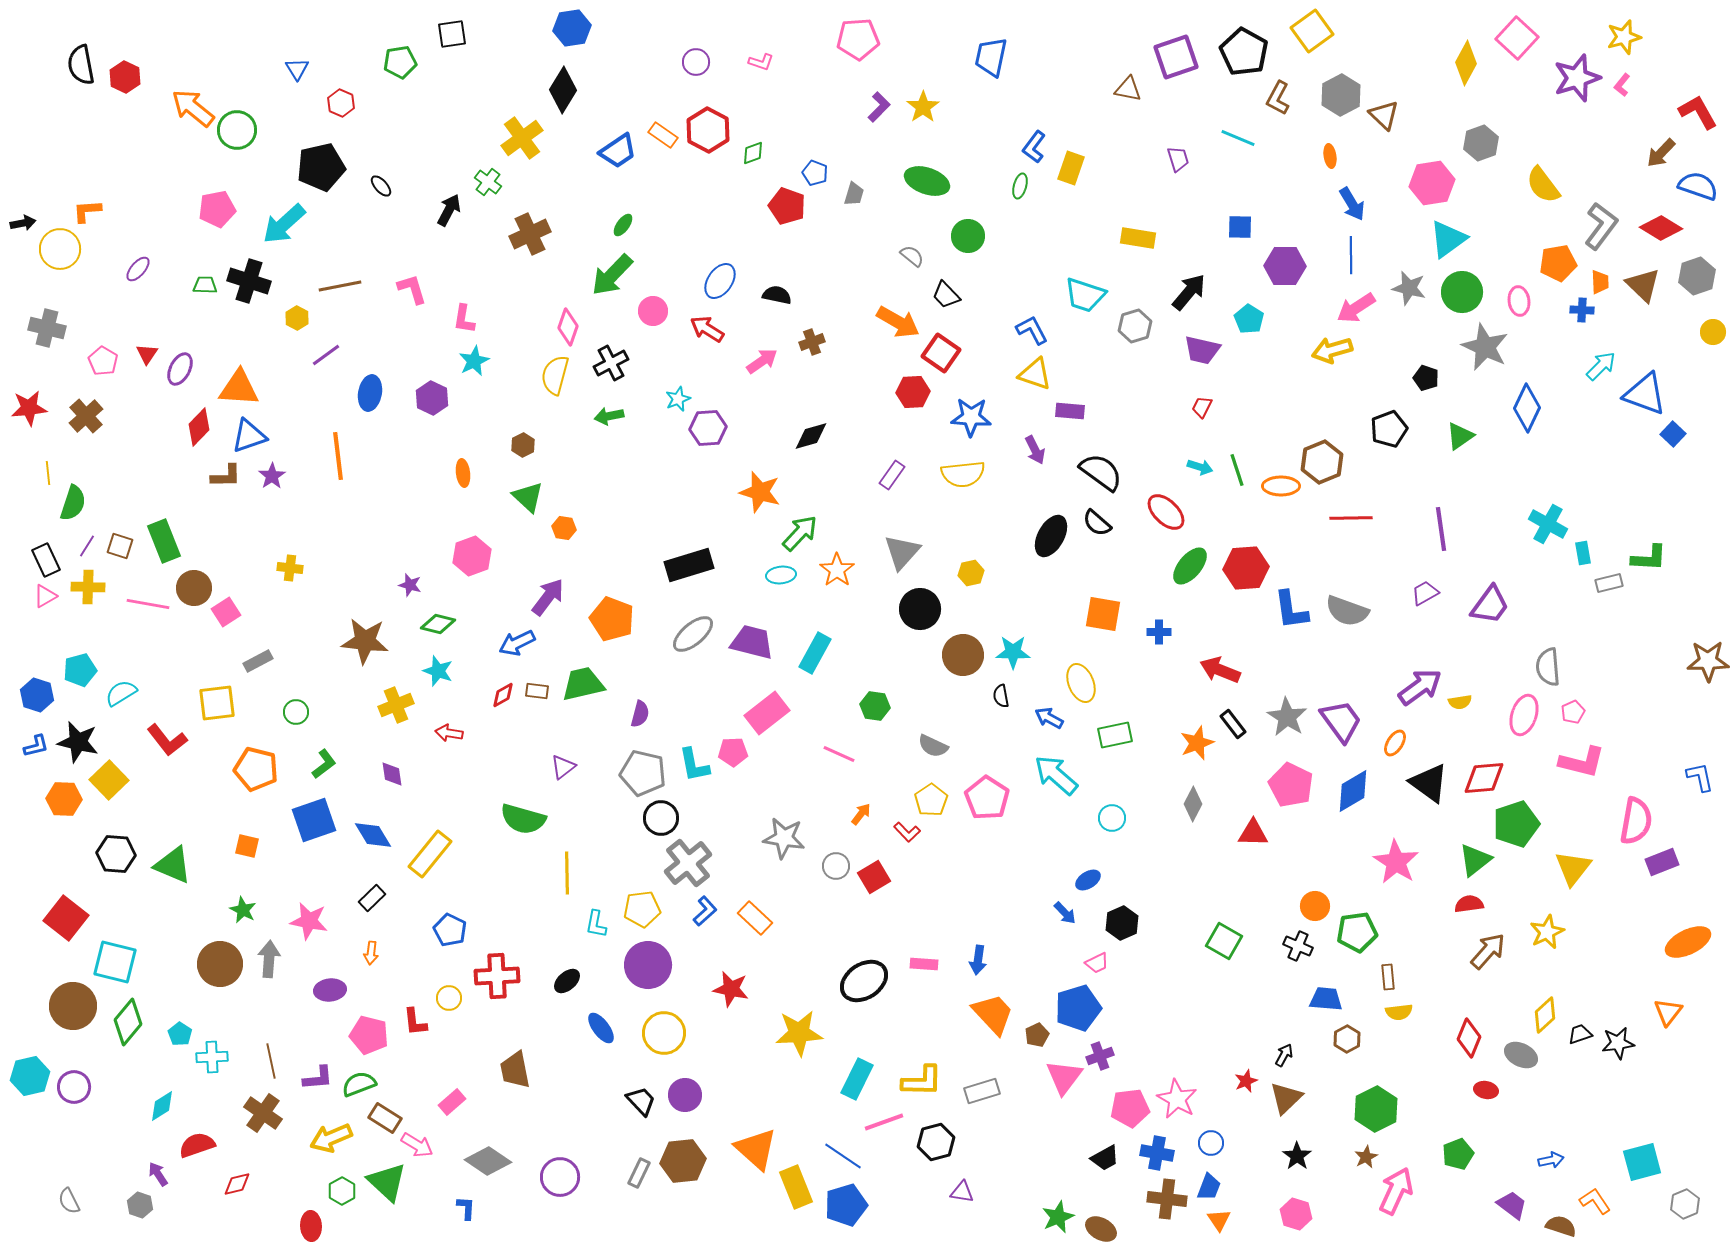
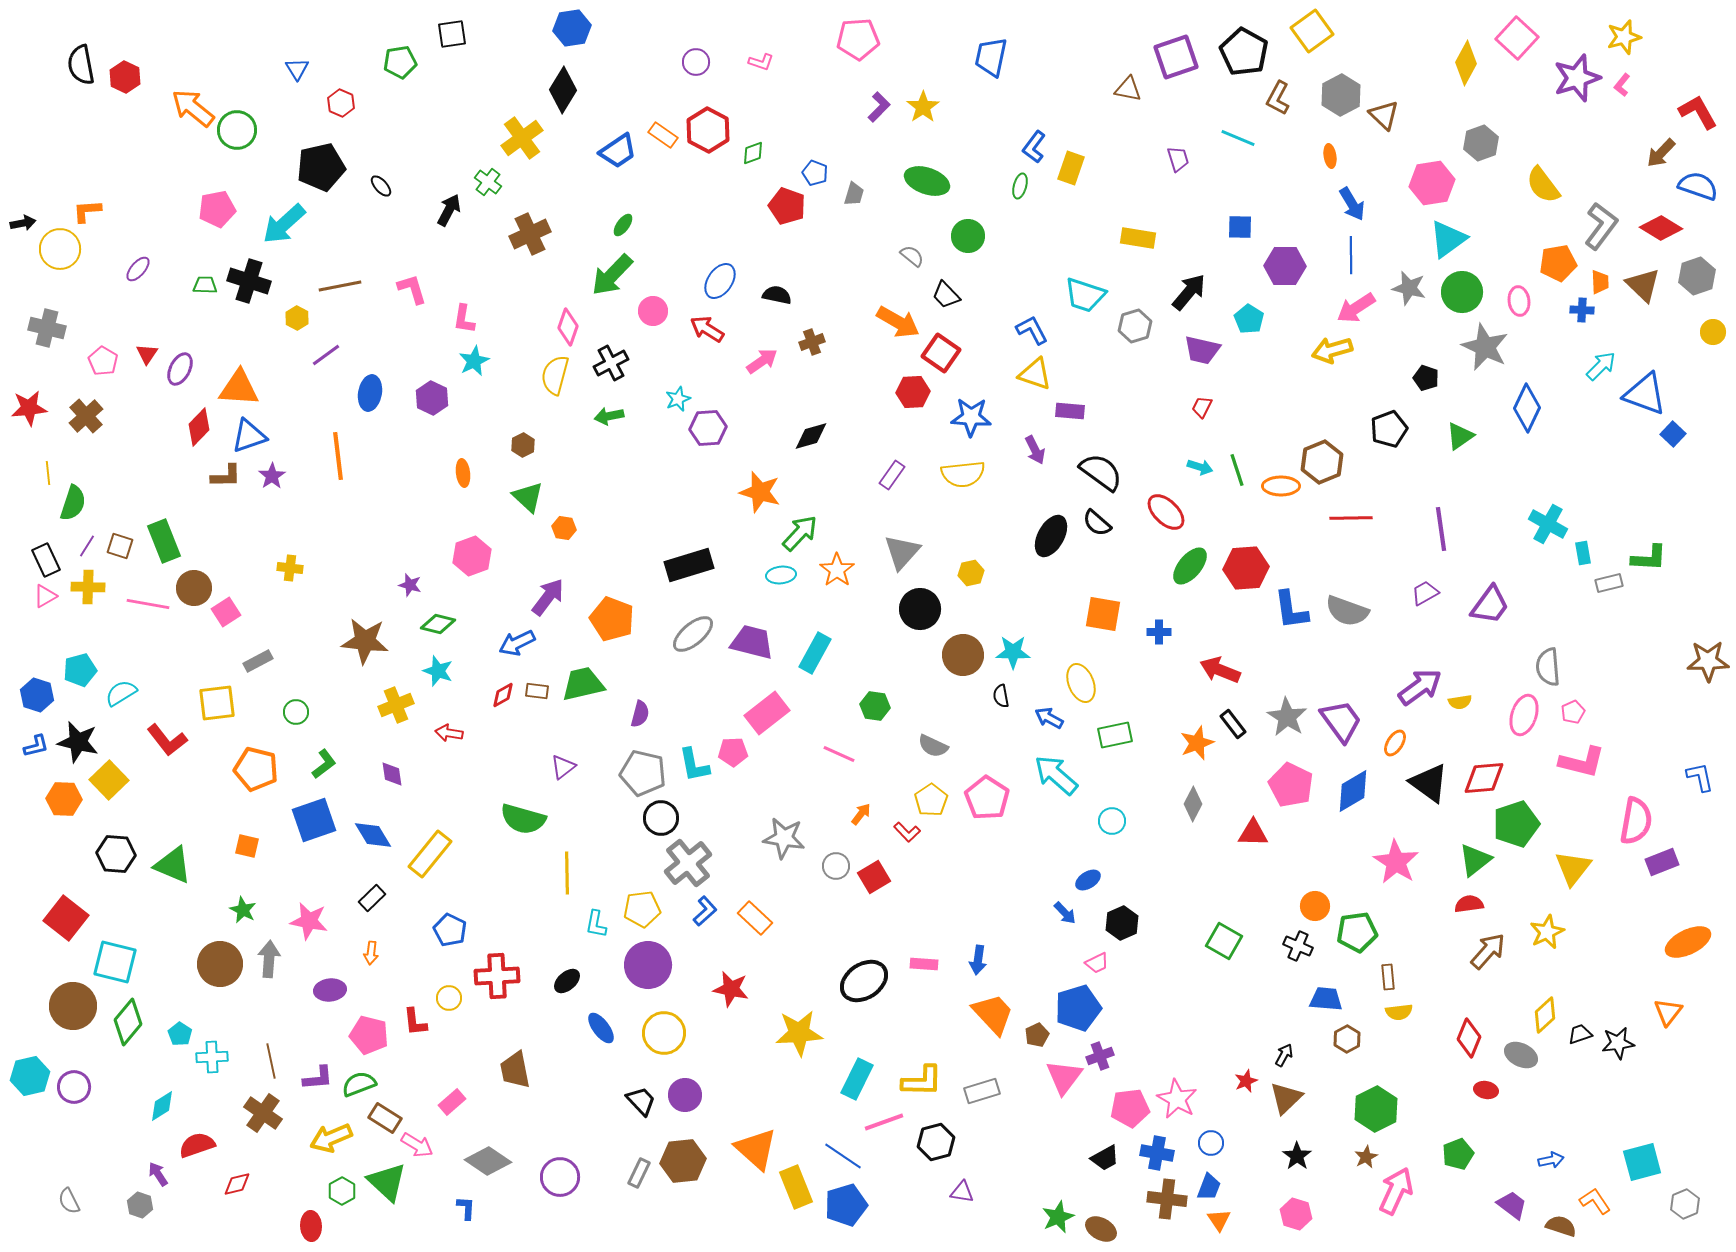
cyan circle at (1112, 818): moved 3 px down
